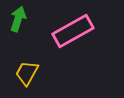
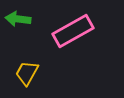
green arrow: rotated 100 degrees counterclockwise
